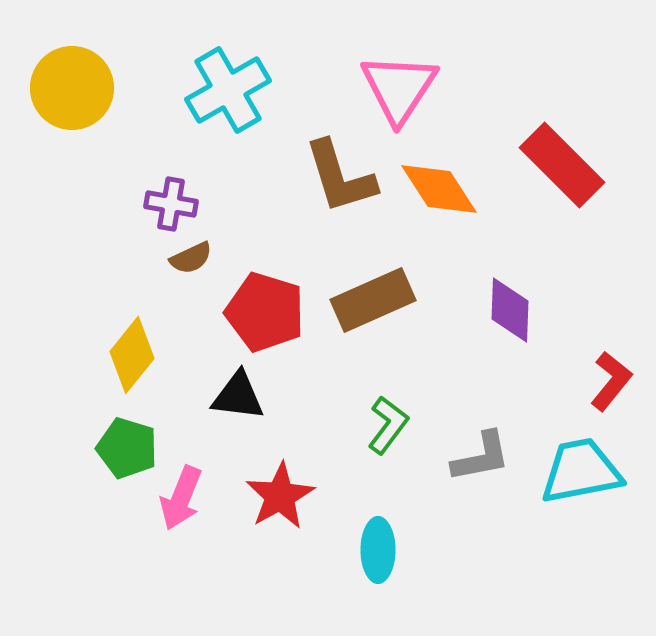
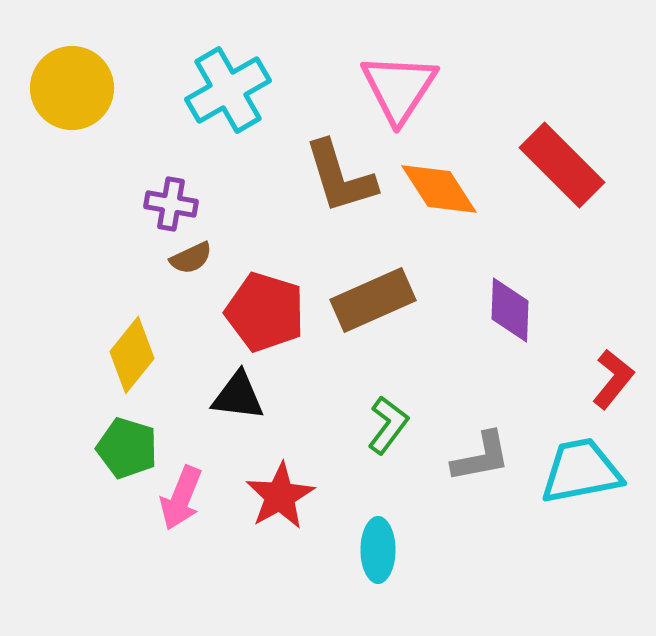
red L-shape: moved 2 px right, 2 px up
